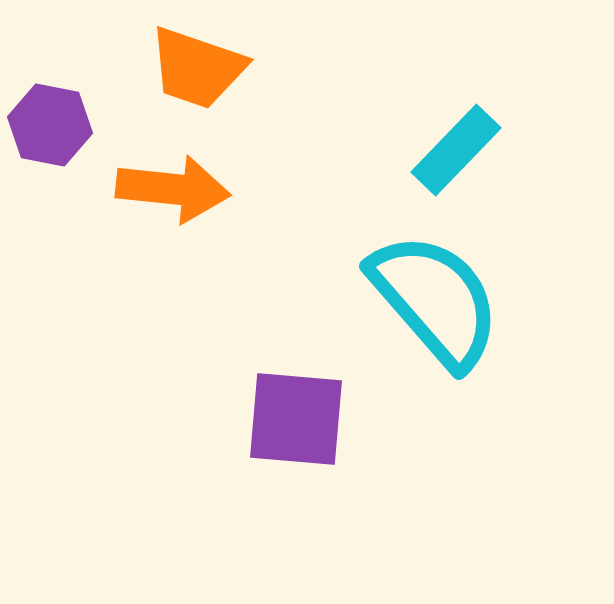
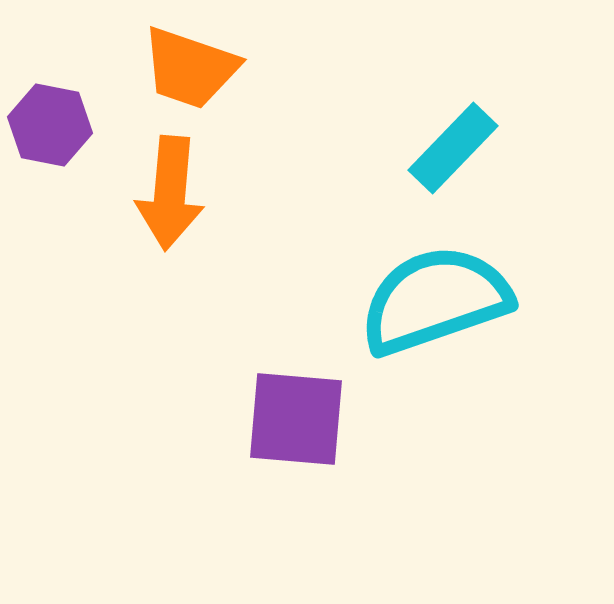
orange trapezoid: moved 7 px left
cyan rectangle: moved 3 px left, 2 px up
orange arrow: moved 3 px left, 4 px down; rotated 89 degrees clockwise
cyan semicircle: rotated 68 degrees counterclockwise
